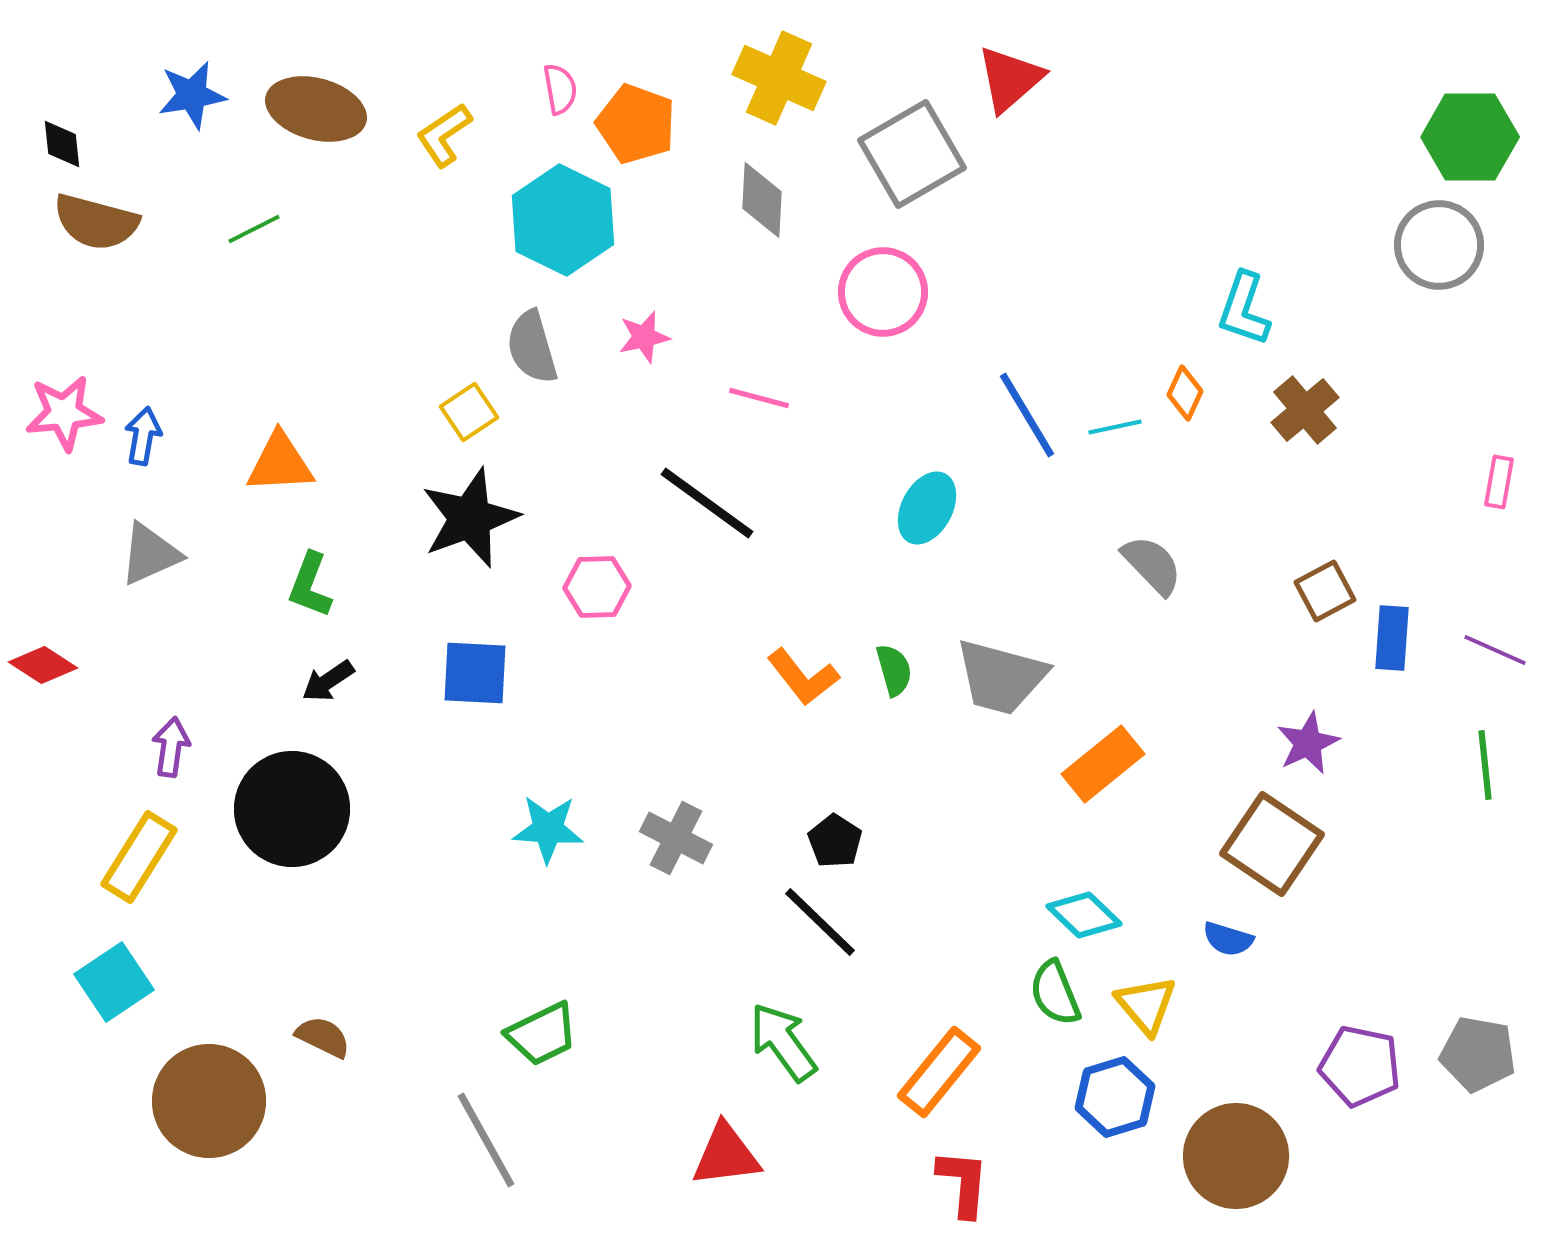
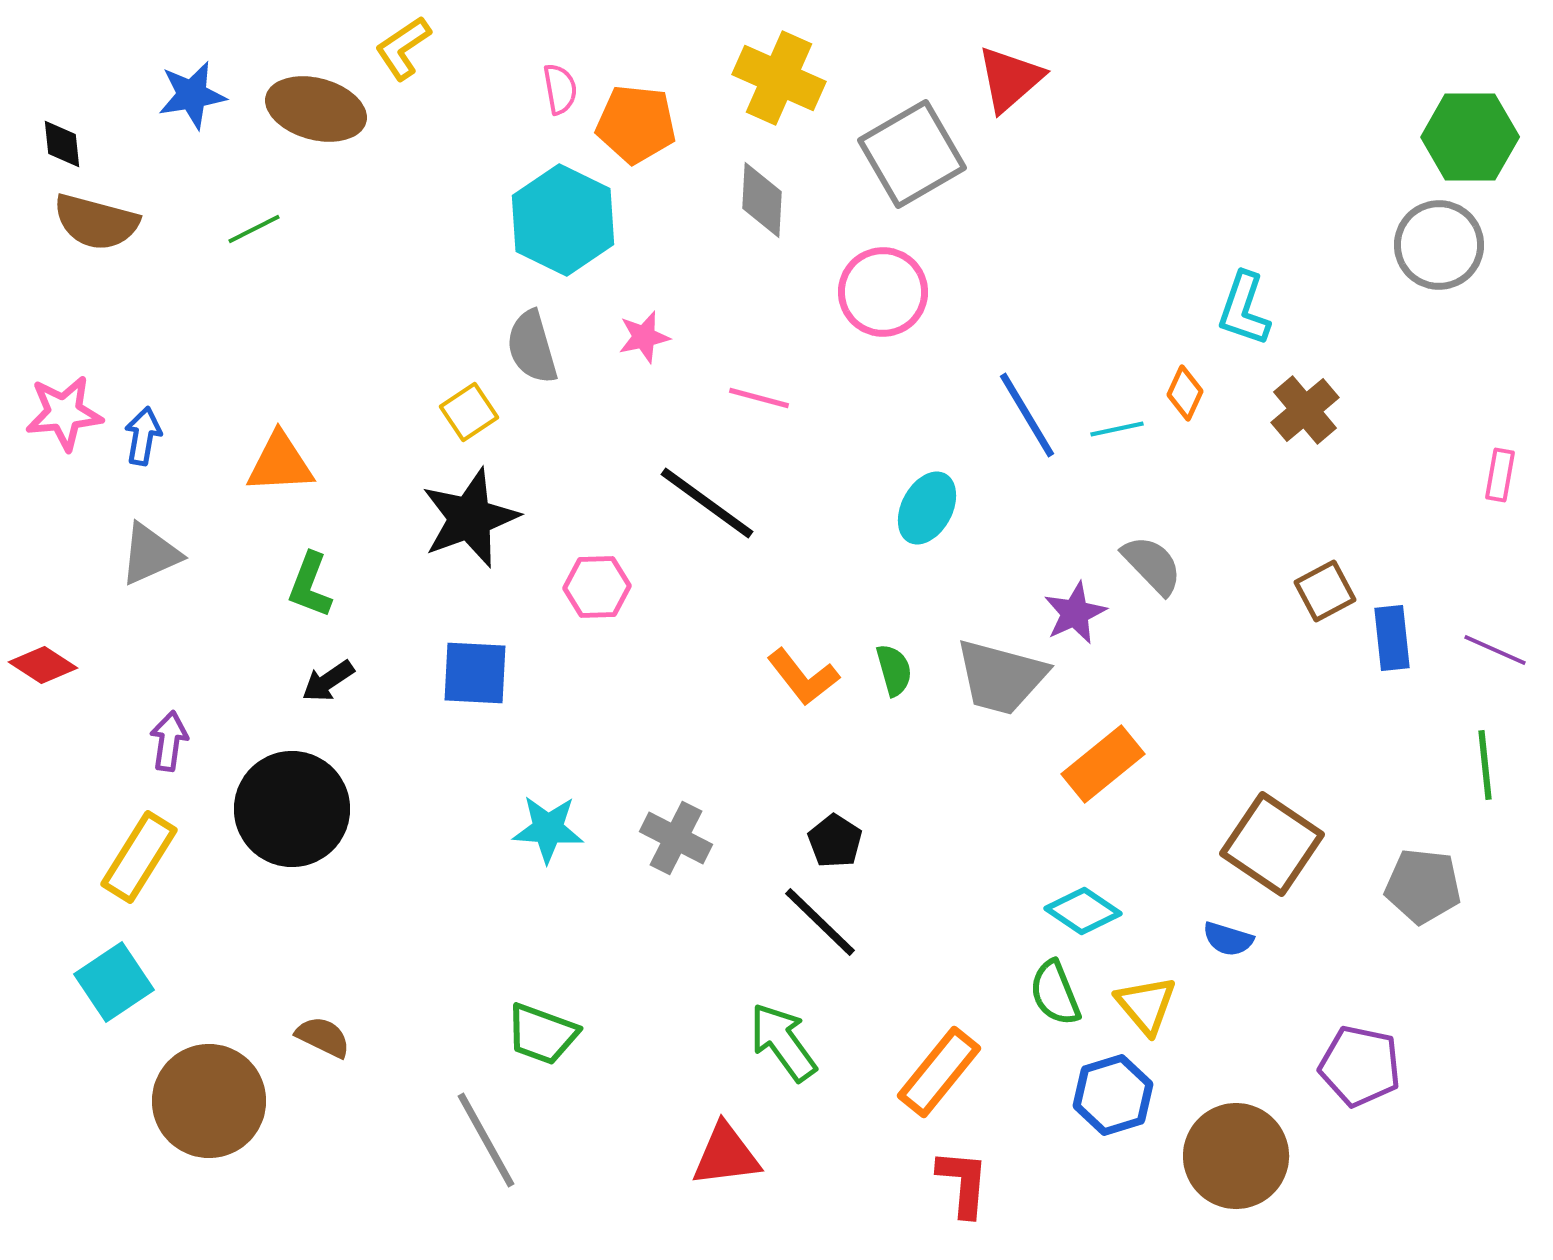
orange pentagon at (636, 124): rotated 14 degrees counterclockwise
yellow L-shape at (444, 135): moved 41 px left, 87 px up
cyan line at (1115, 427): moved 2 px right, 2 px down
pink rectangle at (1499, 482): moved 1 px right, 7 px up
blue rectangle at (1392, 638): rotated 10 degrees counterclockwise
purple star at (1308, 743): moved 233 px left, 130 px up
purple arrow at (171, 747): moved 2 px left, 6 px up
cyan diamond at (1084, 915): moved 1 px left, 4 px up; rotated 10 degrees counterclockwise
green trapezoid at (542, 1034): rotated 46 degrees clockwise
gray pentagon at (1478, 1054): moved 55 px left, 168 px up; rotated 4 degrees counterclockwise
blue hexagon at (1115, 1097): moved 2 px left, 2 px up
